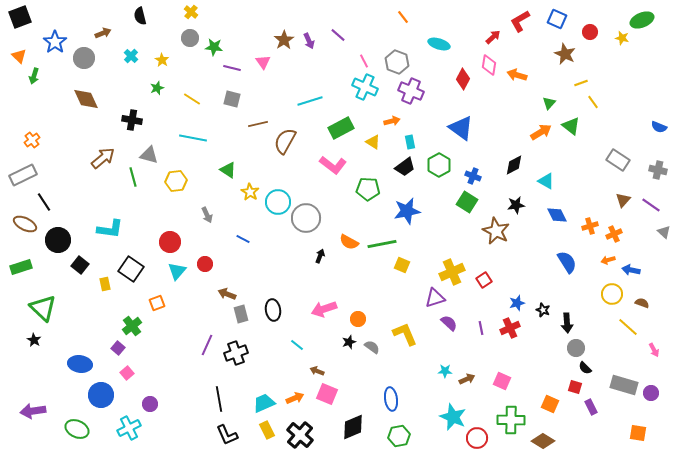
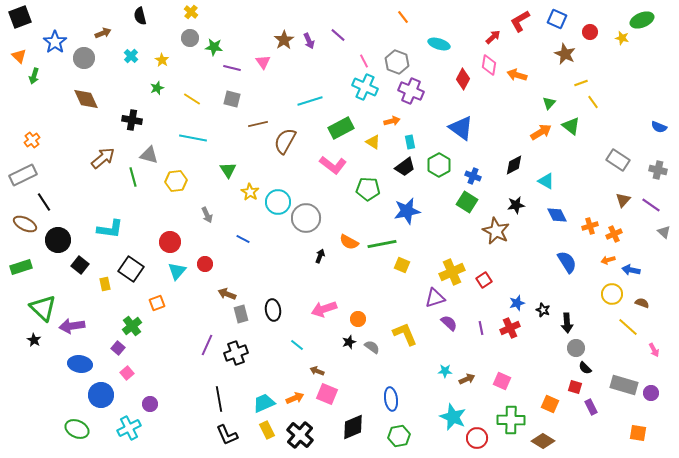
green triangle at (228, 170): rotated 24 degrees clockwise
purple arrow at (33, 411): moved 39 px right, 85 px up
